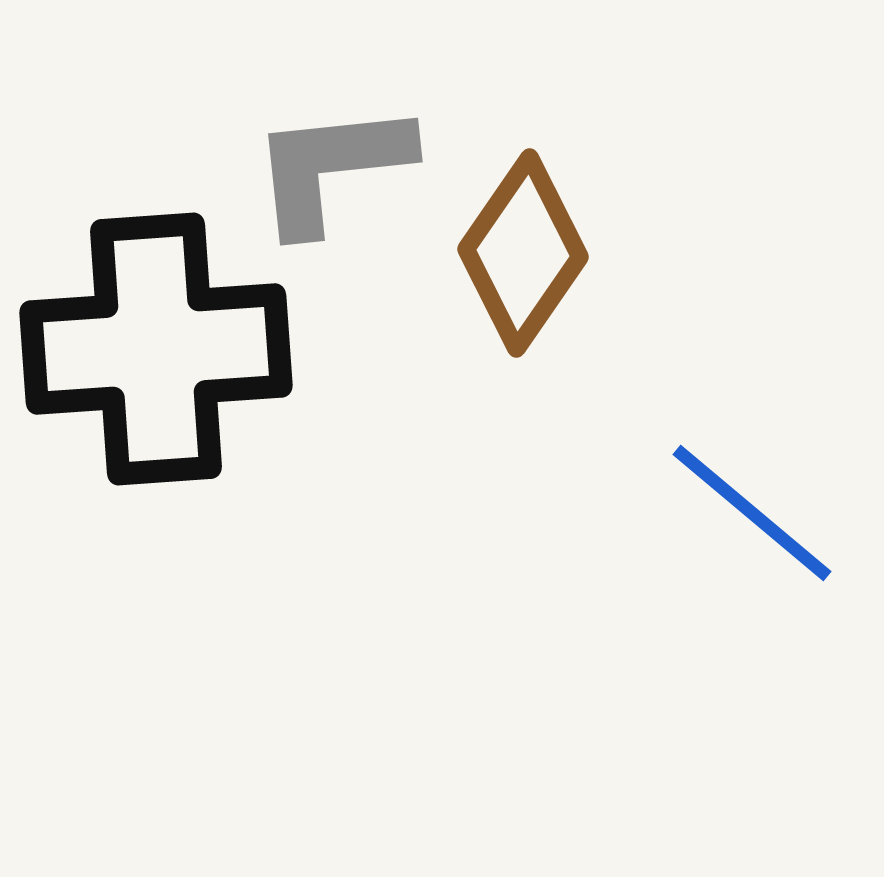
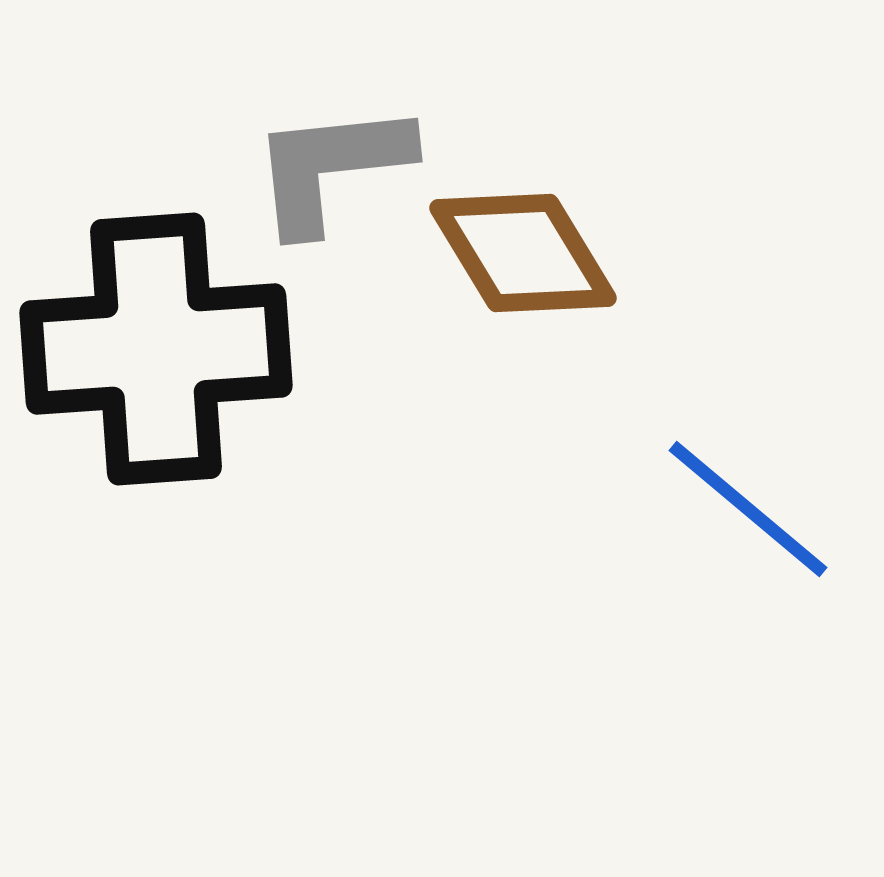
brown diamond: rotated 66 degrees counterclockwise
blue line: moved 4 px left, 4 px up
